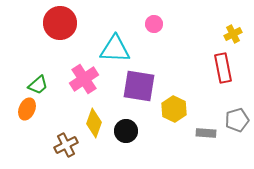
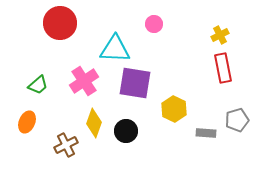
yellow cross: moved 13 px left, 1 px down
pink cross: moved 2 px down
purple square: moved 4 px left, 3 px up
orange ellipse: moved 13 px down
